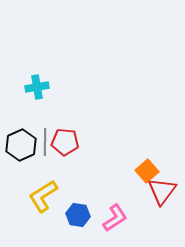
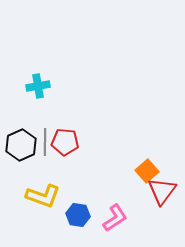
cyan cross: moved 1 px right, 1 px up
yellow L-shape: rotated 128 degrees counterclockwise
